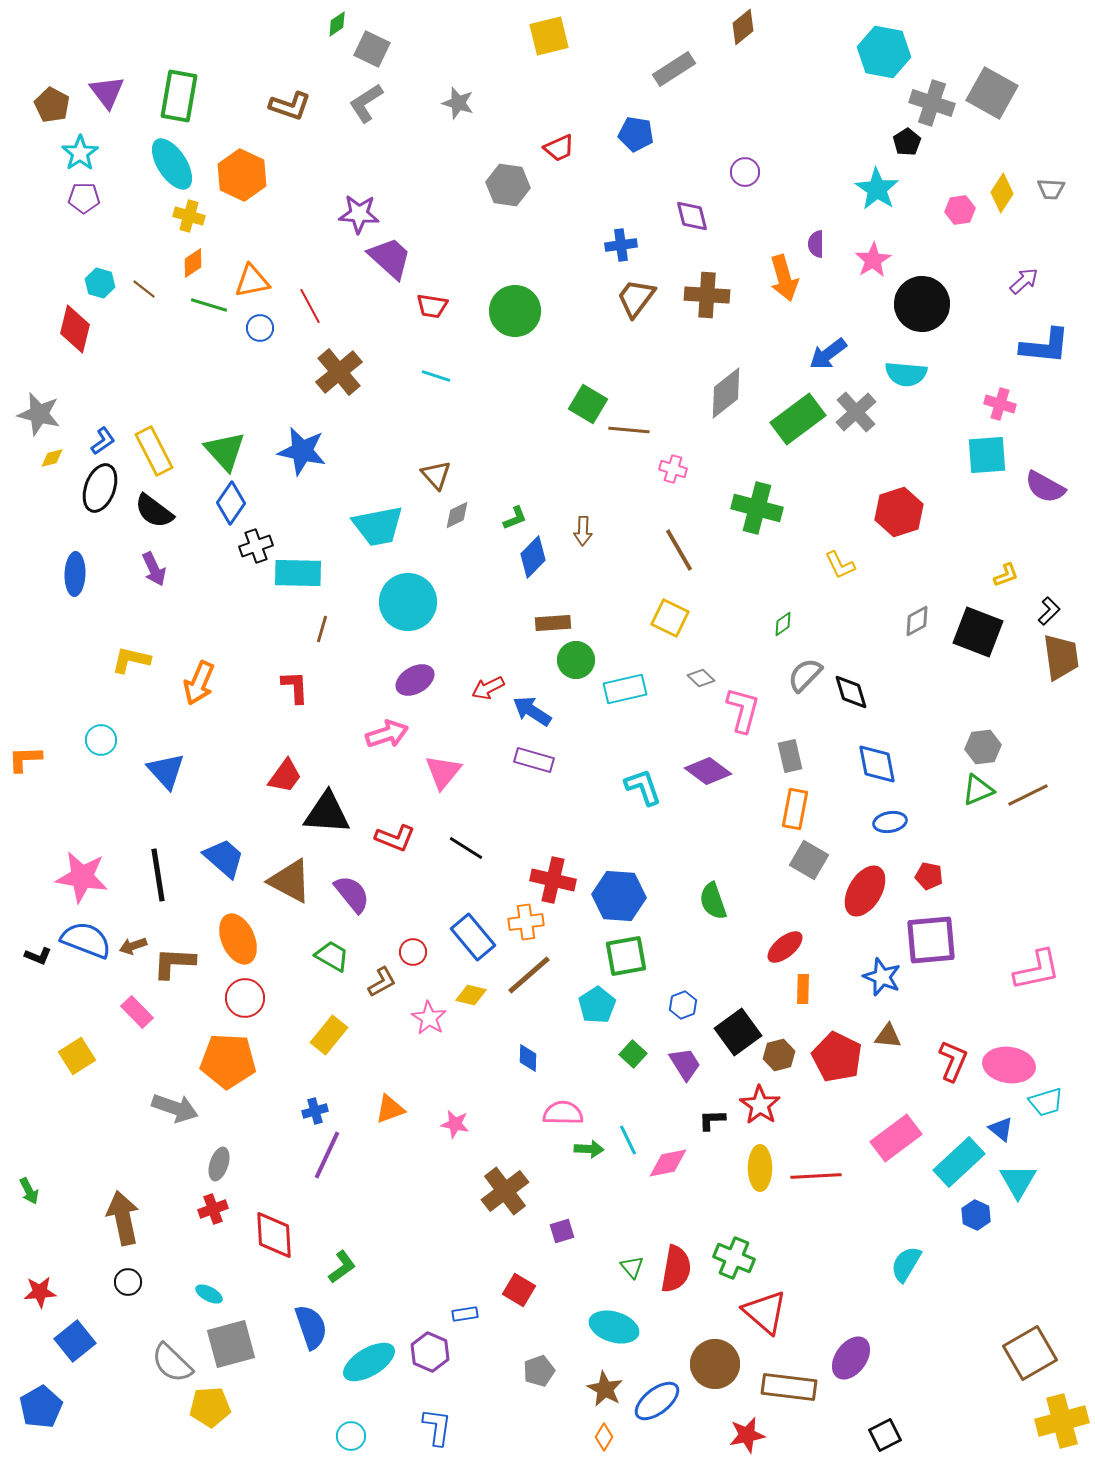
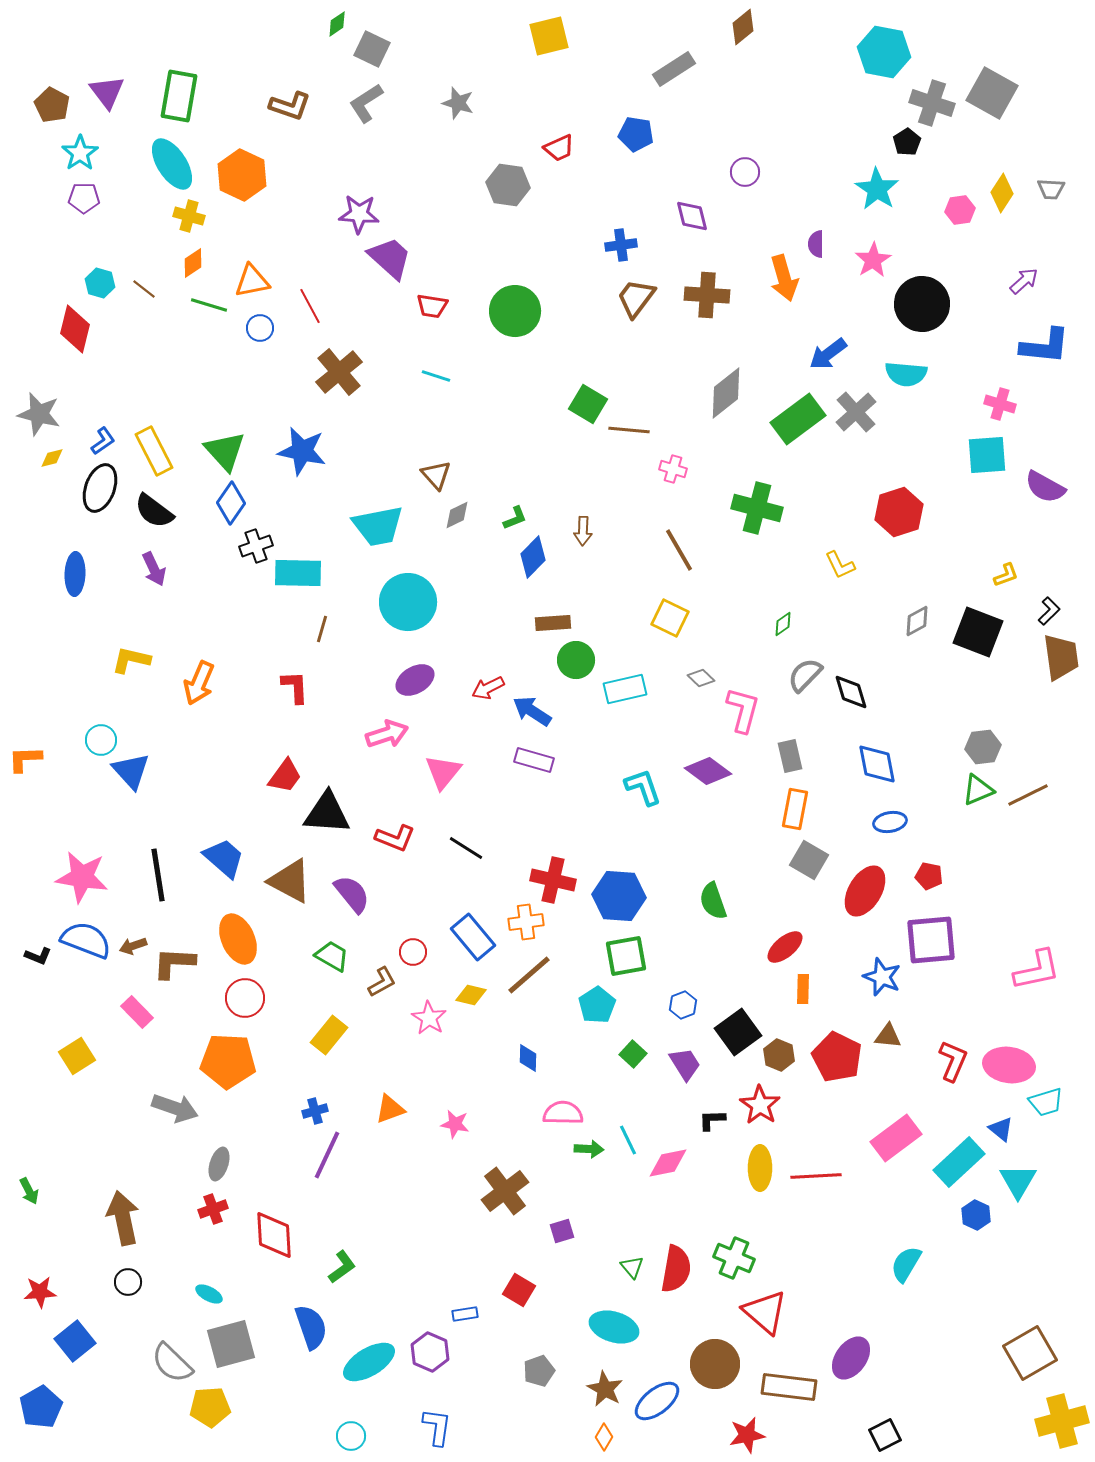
blue triangle at (166, 771): moved 35 px left
brown hexagon at (779, 1055): rotated 24 degrees counterclockwise
